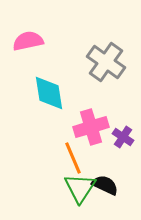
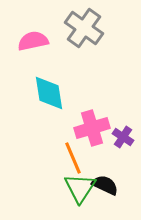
pink semicircle: moved 5 px right
gray cross: moved 22 px left, 34 px up
pink cross: moved 1 px right, 1 px down
